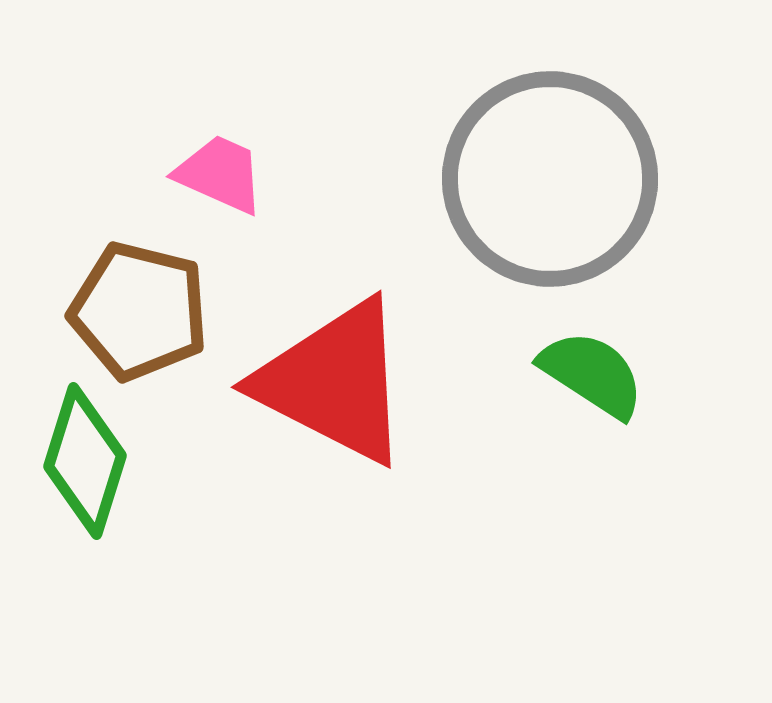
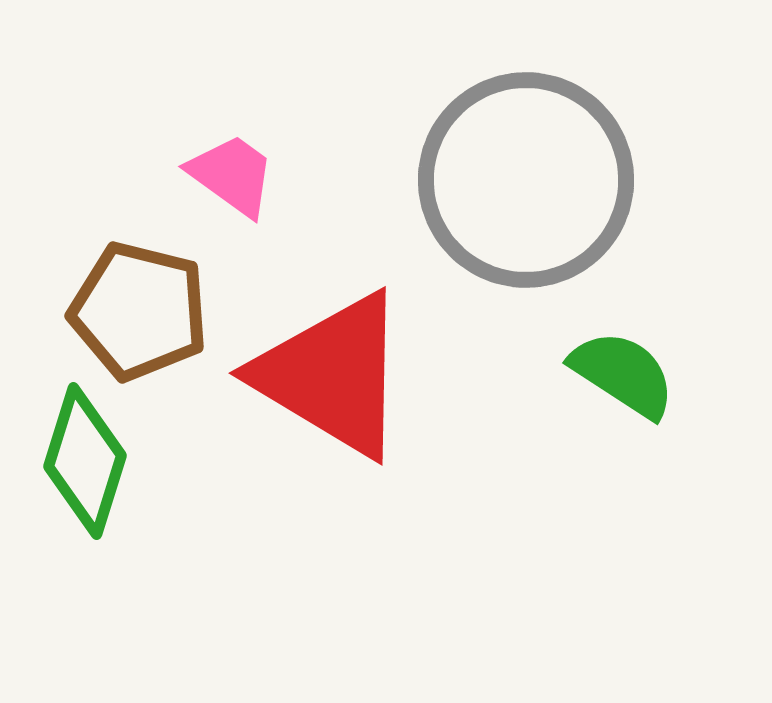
pink trapezoid: moved 12 px right, 1 px down; rotated 12 degrees clockwise
gray circle: moved 24 px left, 1 px down
green semicircle: moved 31 px right
red triangle: moved 2 px left, 7 px up; rotated 4 degrees clockwise
